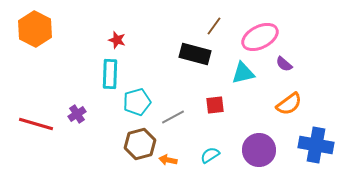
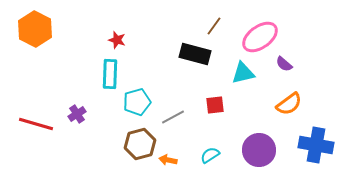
pink ellipse: rotated 9 degrees counterclockwise
